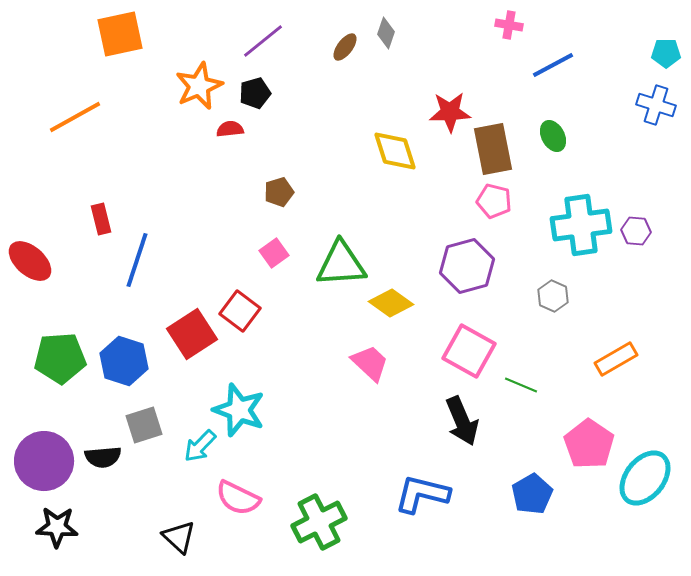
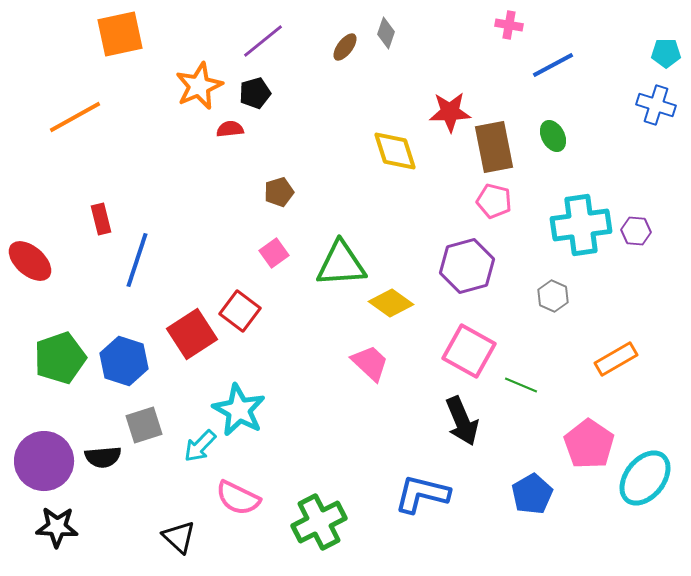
brown rectangle at (493, 149): moved 1 px right, 2 px up
green pentagon at (60, 358): rotated 15 degrees counterclockwise
cyan star at (239, 410): rotated 8 degrees clockwise
